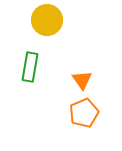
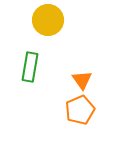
yellow circle: moved 1 px right
orange pentagon: moved 4 px left, 3 px up
